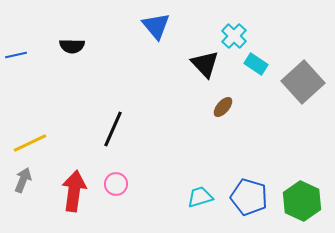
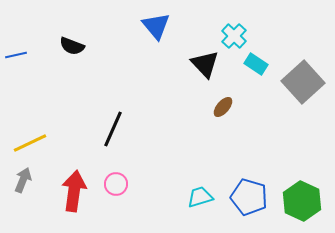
black semicircle: rotated 20 degrees clockwise
